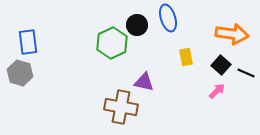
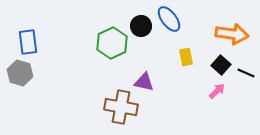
blue ellipse: moved 1 px right, 1 px down; rotated 20 degrees counterclockwise
black circle: moved 4 px right, 1 px down
